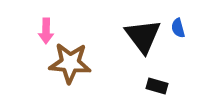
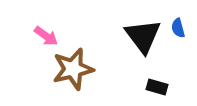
pink arrow: moved 5 px down; rotated 55 degrees counterclockwise
brown star: moved 3 px right, 6 px down; rotated 18 degrees counterclockwise
black rectangle: moved 1 px down
